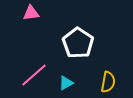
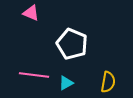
pink triangle: rotated 30 degrees clockwise
white pentagon: moved 6 px left, 1 px down; rotated 12 degrees counterclockwise
pink line: rotated 48 degrees clockwise
